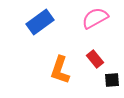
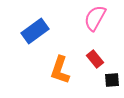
pink semicircle: rotated 32 degrees counterclockwise
blue rectangle: moved 5 px left, 9 px down
